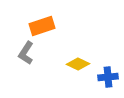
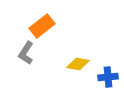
orange rectangle: rotated 20 degrees counterclockwise
yellow diamond: rotated 15 degrees counterclockwise
